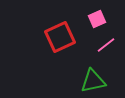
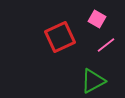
pink square: rotated 36 degrees counterclockwise
green triangle: rotated 16 degrees counterclockwise
